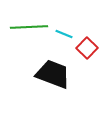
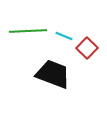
green line: moved 1 px left, 4 px down
cyan line: moved 2 px down
